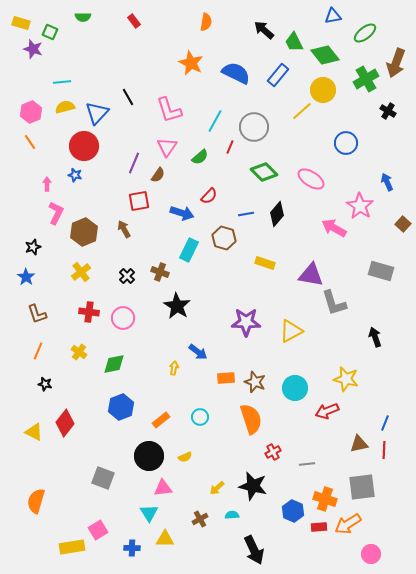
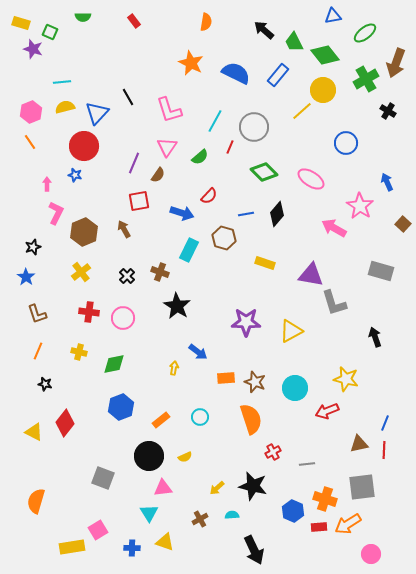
yellow cross at (79, 352): rotated 21 degrees counterclockwise
yellow triangle at (165, 539): moved 3 px down; rotated 18 degrees clockwise
